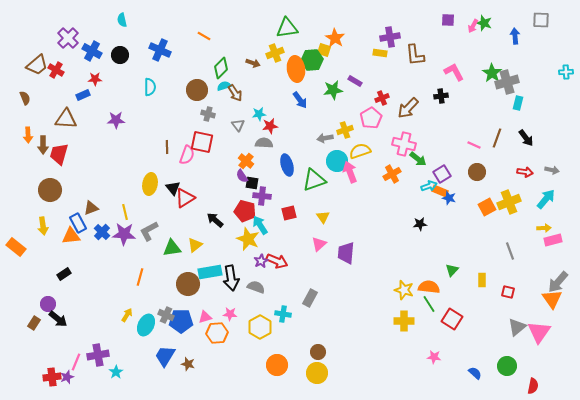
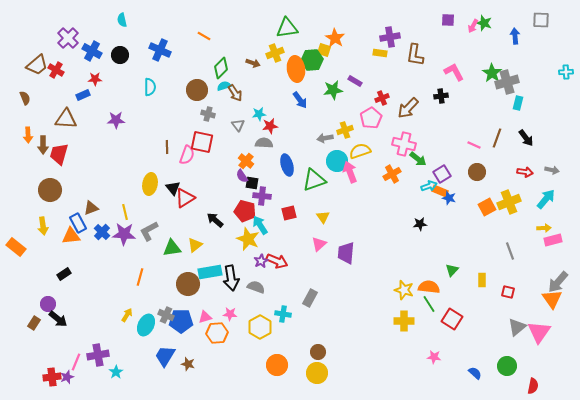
brown L-shape at (415, 55): rotated 15 degrees clockwise
